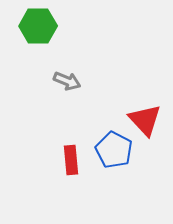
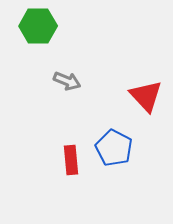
red triangle: moved 1 px right, 24 px up
blue pentagon: moved 2 px up
